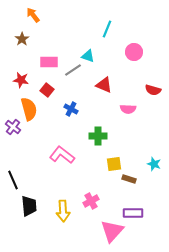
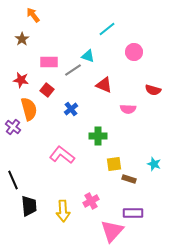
cyan line: rotated 30 degrees clockwise
blue cross: rotated 24 degrees clockwise
